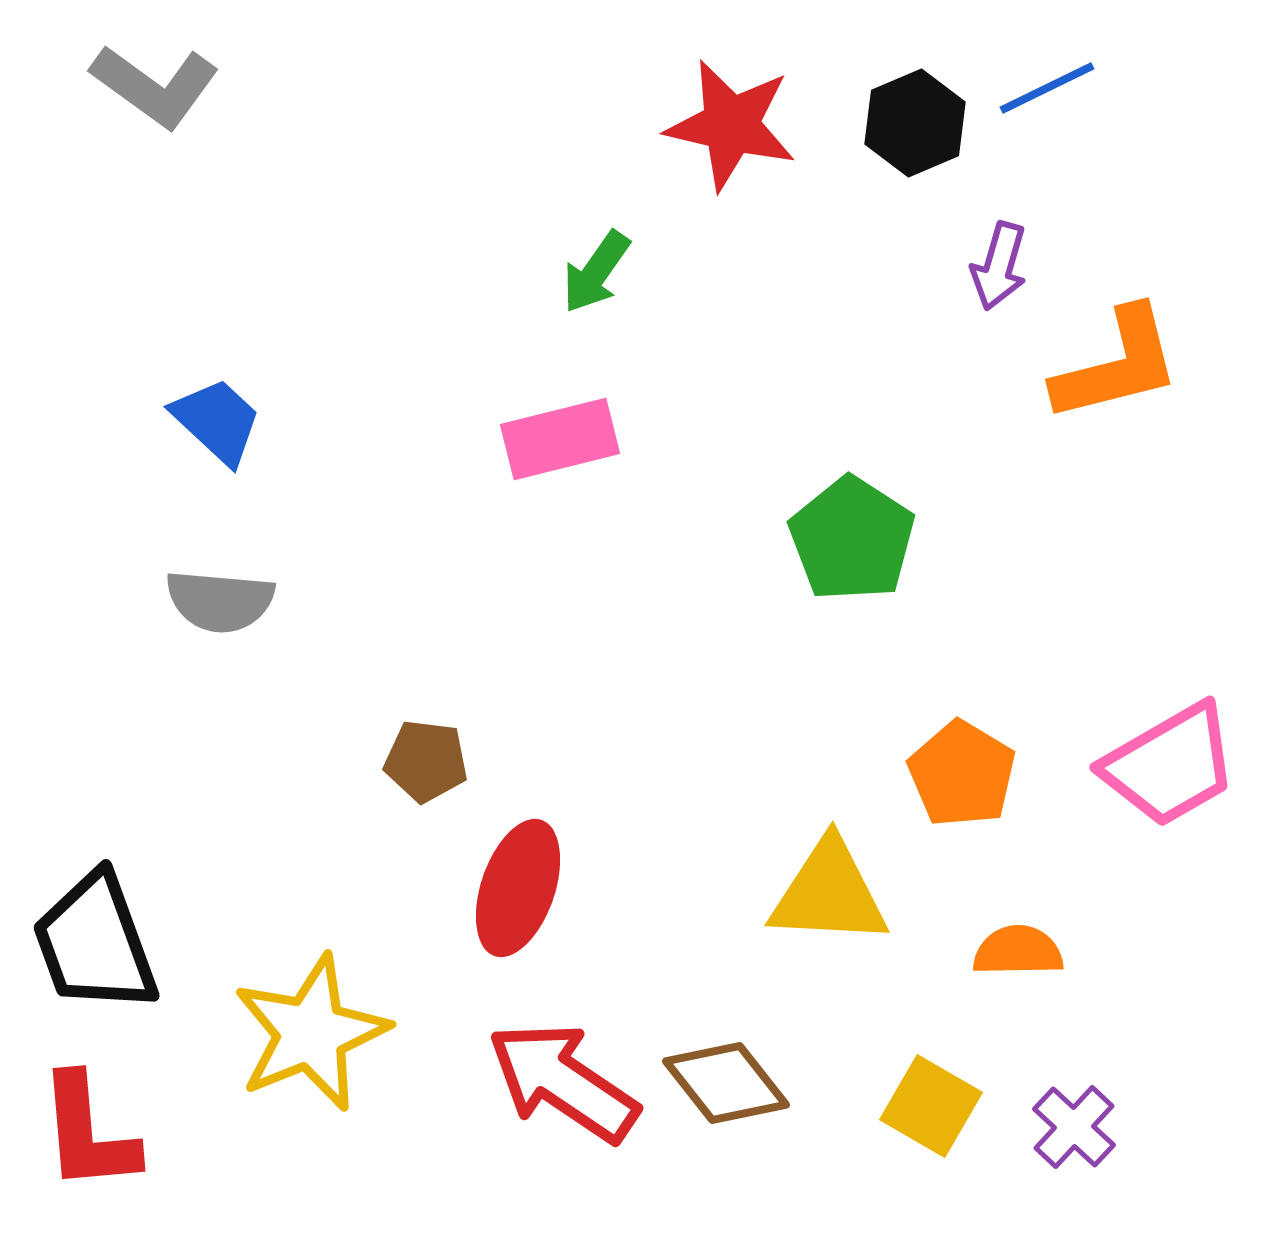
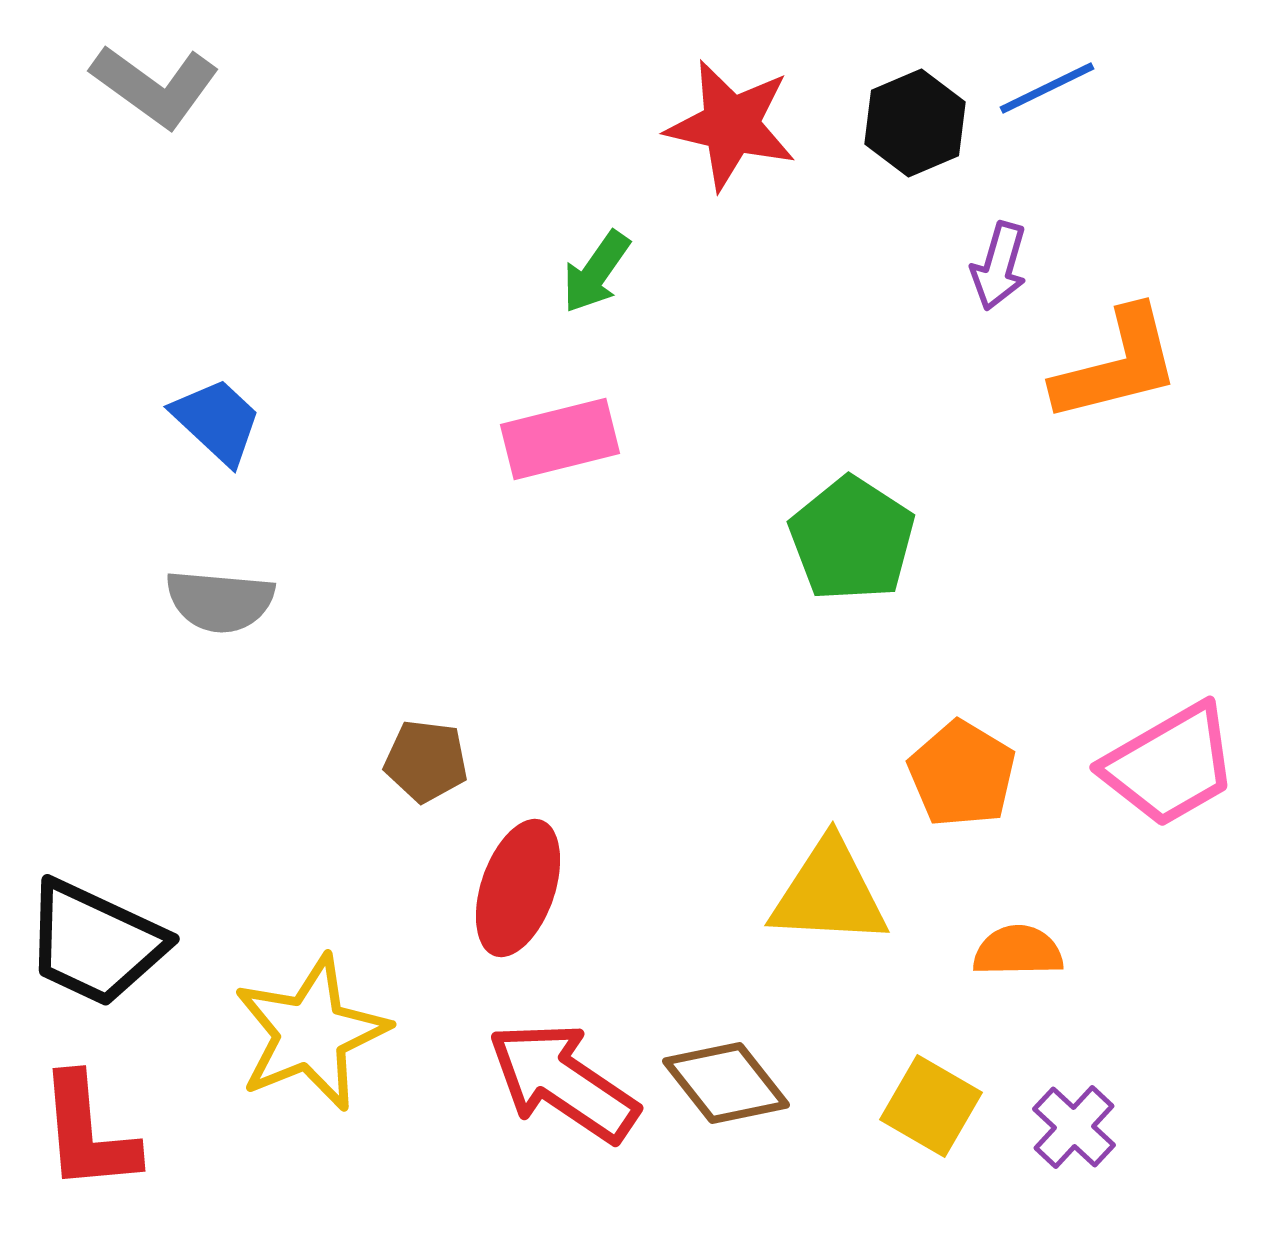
black trapezoid: rotated 45 degrees counterclockwise
